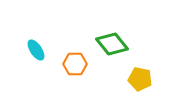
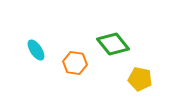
green diamond: moved 1 px right
orange hexagon: moved 1 px up; rotated 10 degrees clockwise
